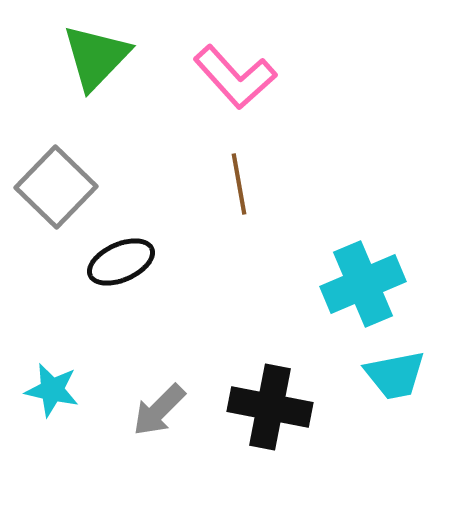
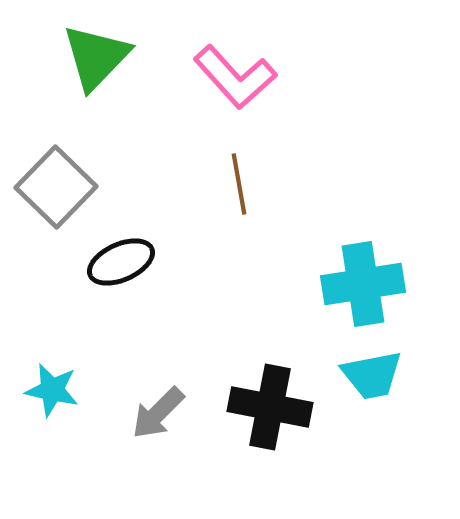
cyan cross: rotated 14 degrees clockwise
cyan trapezoid: moved 23 px left
gray arrow: moved 1 px left, 3 px down
